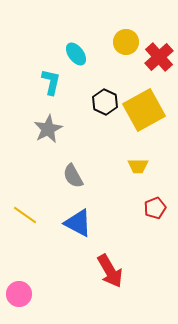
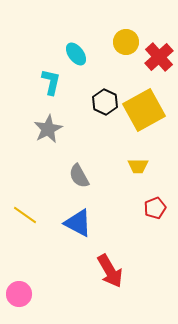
gray semicircle: moved 6 px right
